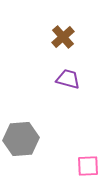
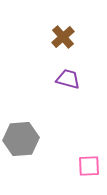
pink square: moved 1 px right
